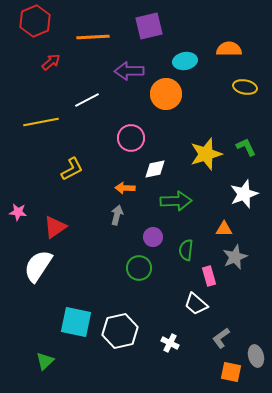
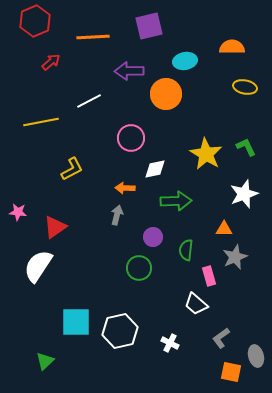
orange semicircle: moved 3 px right, 2 px up
white line: moved 2 px right, 1 px down
yellow star: rotated 24 degrees counterclockwise
cyan square: rotated 12 degrees counterclockwise
